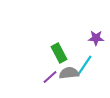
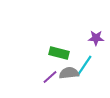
green rectangle: rotated 48 degrees counterclockwise
